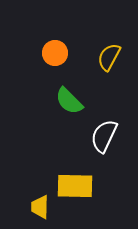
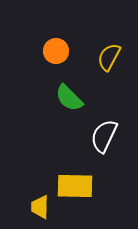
orange circle: moved 1 px right, 2 px up
green semicircle: moved 3 px up
